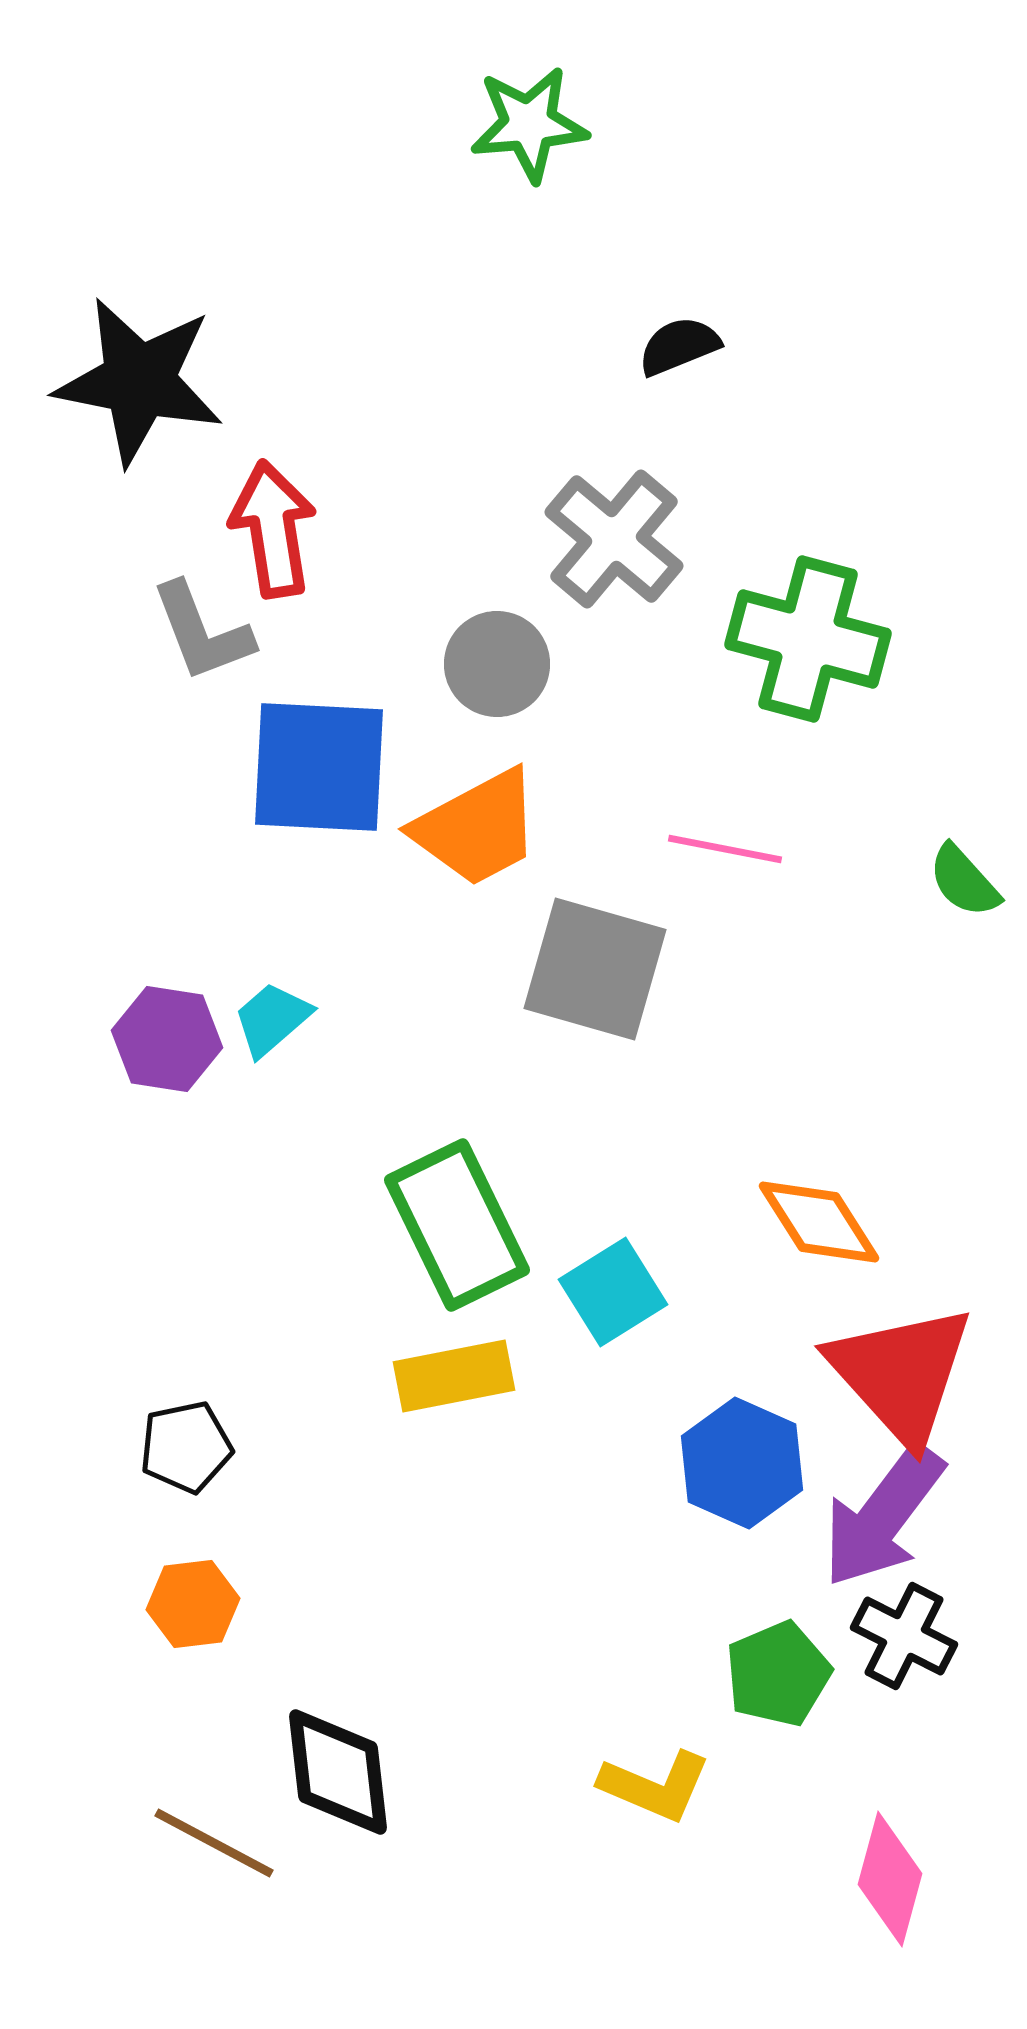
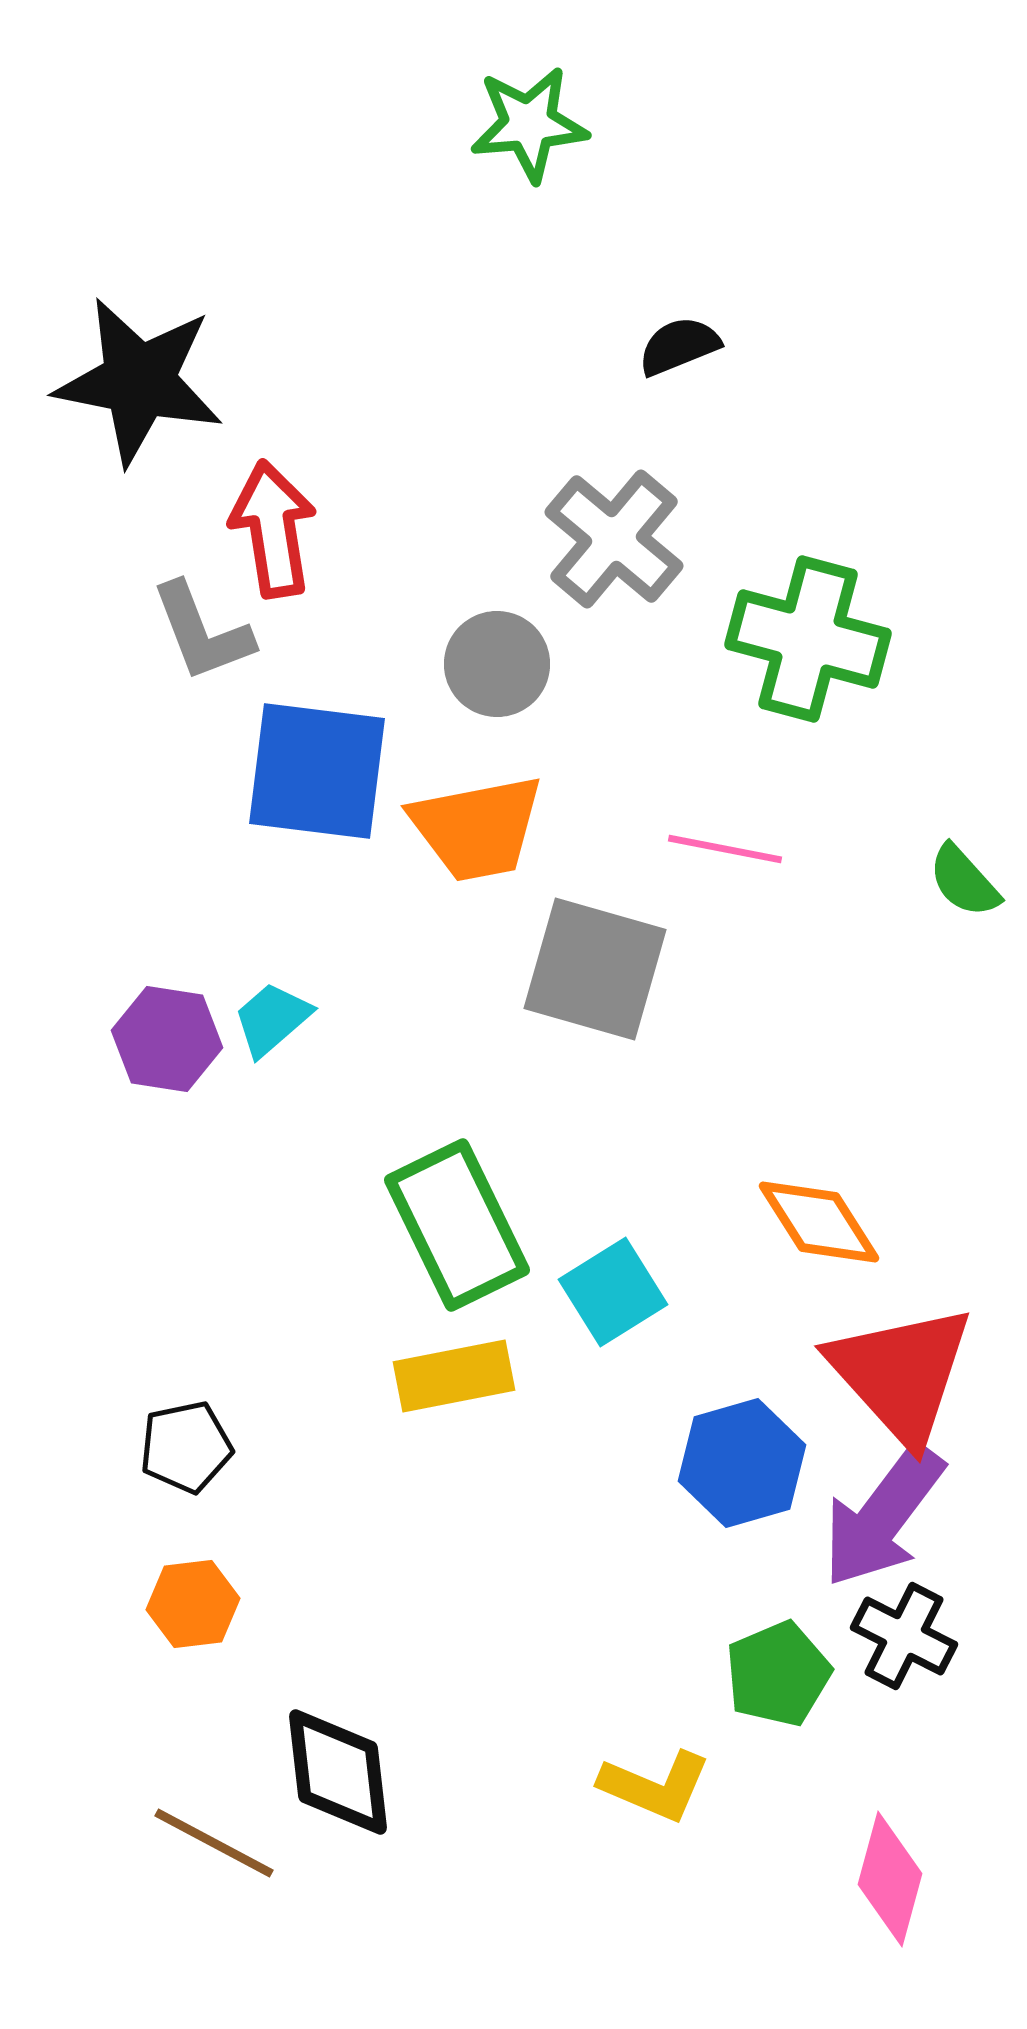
blue square: moved 2 px left, 4 px down; rotated 4 degrees clockwise
orange trapezoid: rotated 17 degrees clockwise
blue hexagon: rotated 20 degrees clockwise
